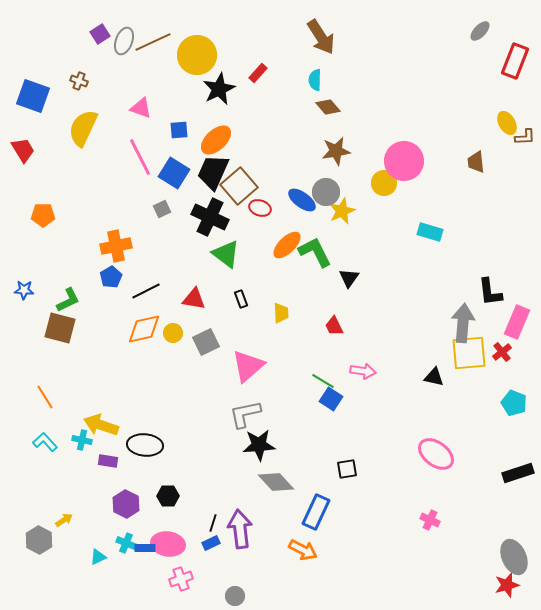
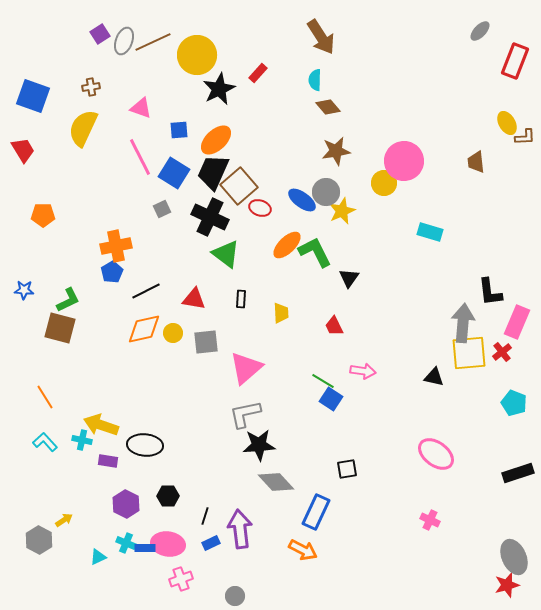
brown cross at (79, 81): moved 12 px right, 6 px down; rotated 30 degrees counterclockwise
blue pentagon at (111, 277): moved 1 px right, 5 px up
black rectangle at (241, 299): rotated 24 degrees clockwise
gray square at (206, 342): rotated 20 degrees clockwise
pink triangle at (248, 366): moved 2 px left, 2 px down
black line at (213, 523): moved 8 px left, 7 px up
